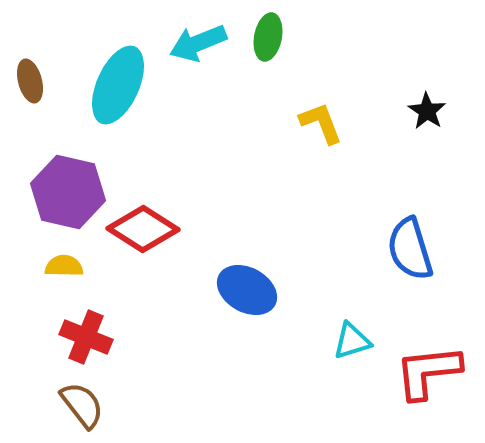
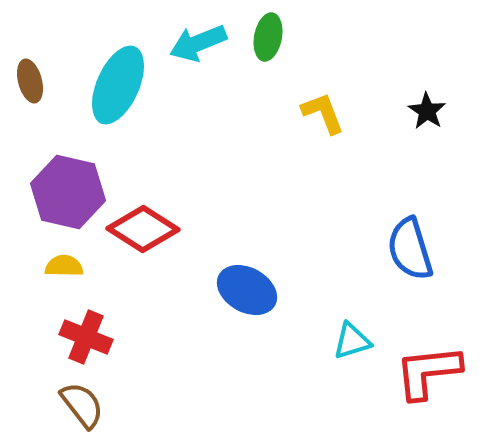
yellow L-shape: moved 2 px right, 10 px up
